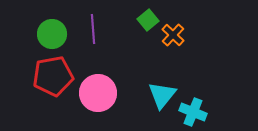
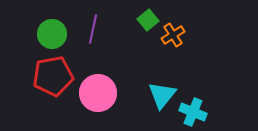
purple line: rotated 16 degrees clockwise
orange cross: rotated 15 degrees clockwise
